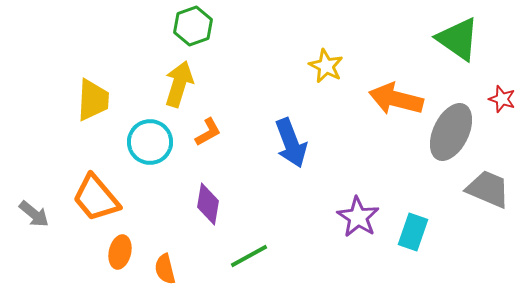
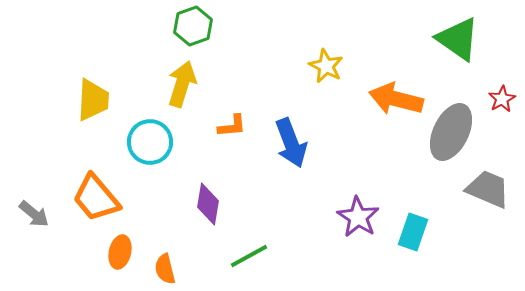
yellow arrow: moved 3 px right
red star: rotated 24 degrees clockwise
orange L-shape: moved 24 px right, 6 px up; rotated 24 degrees clockwise
